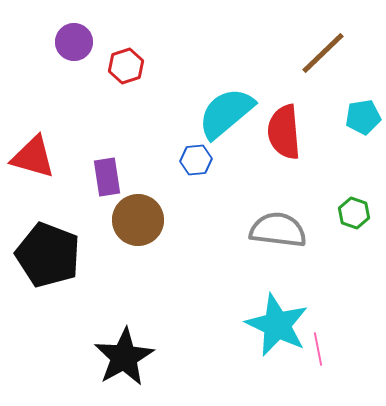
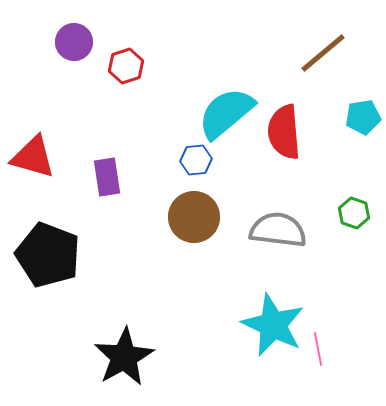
brown line: rotated 4 degrees clockwise
brown circle: moved 56 px right, 3 px up
cyan star: moved 4 px left
